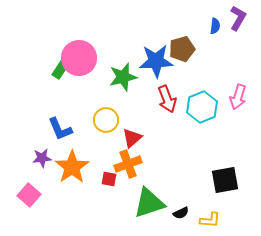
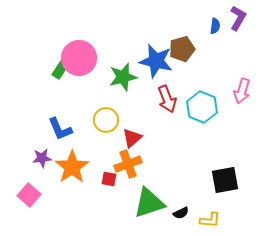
blue star: rotated 16 degrees clockwise
pink arrow: moved 4 px right, 6 px up
cyan hexagon: rotated 16 degrees counterclockwise
